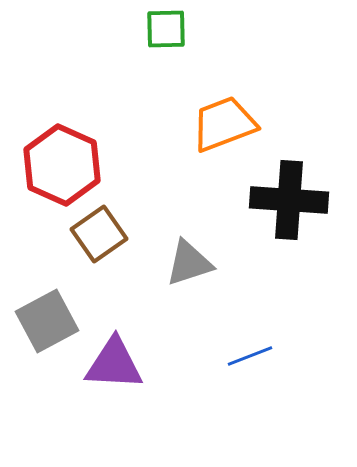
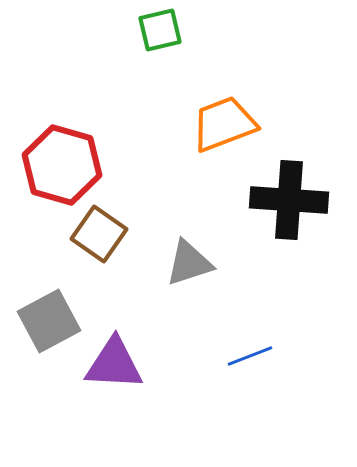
green square: moved 6 px left, 1 px down; rotated 12 degrees counterclockwise
red hexagon: rotated 8 degrees counterclockwise
brown square: rotated 20 degrees counterclockwise
gray square: moved 2 px right
